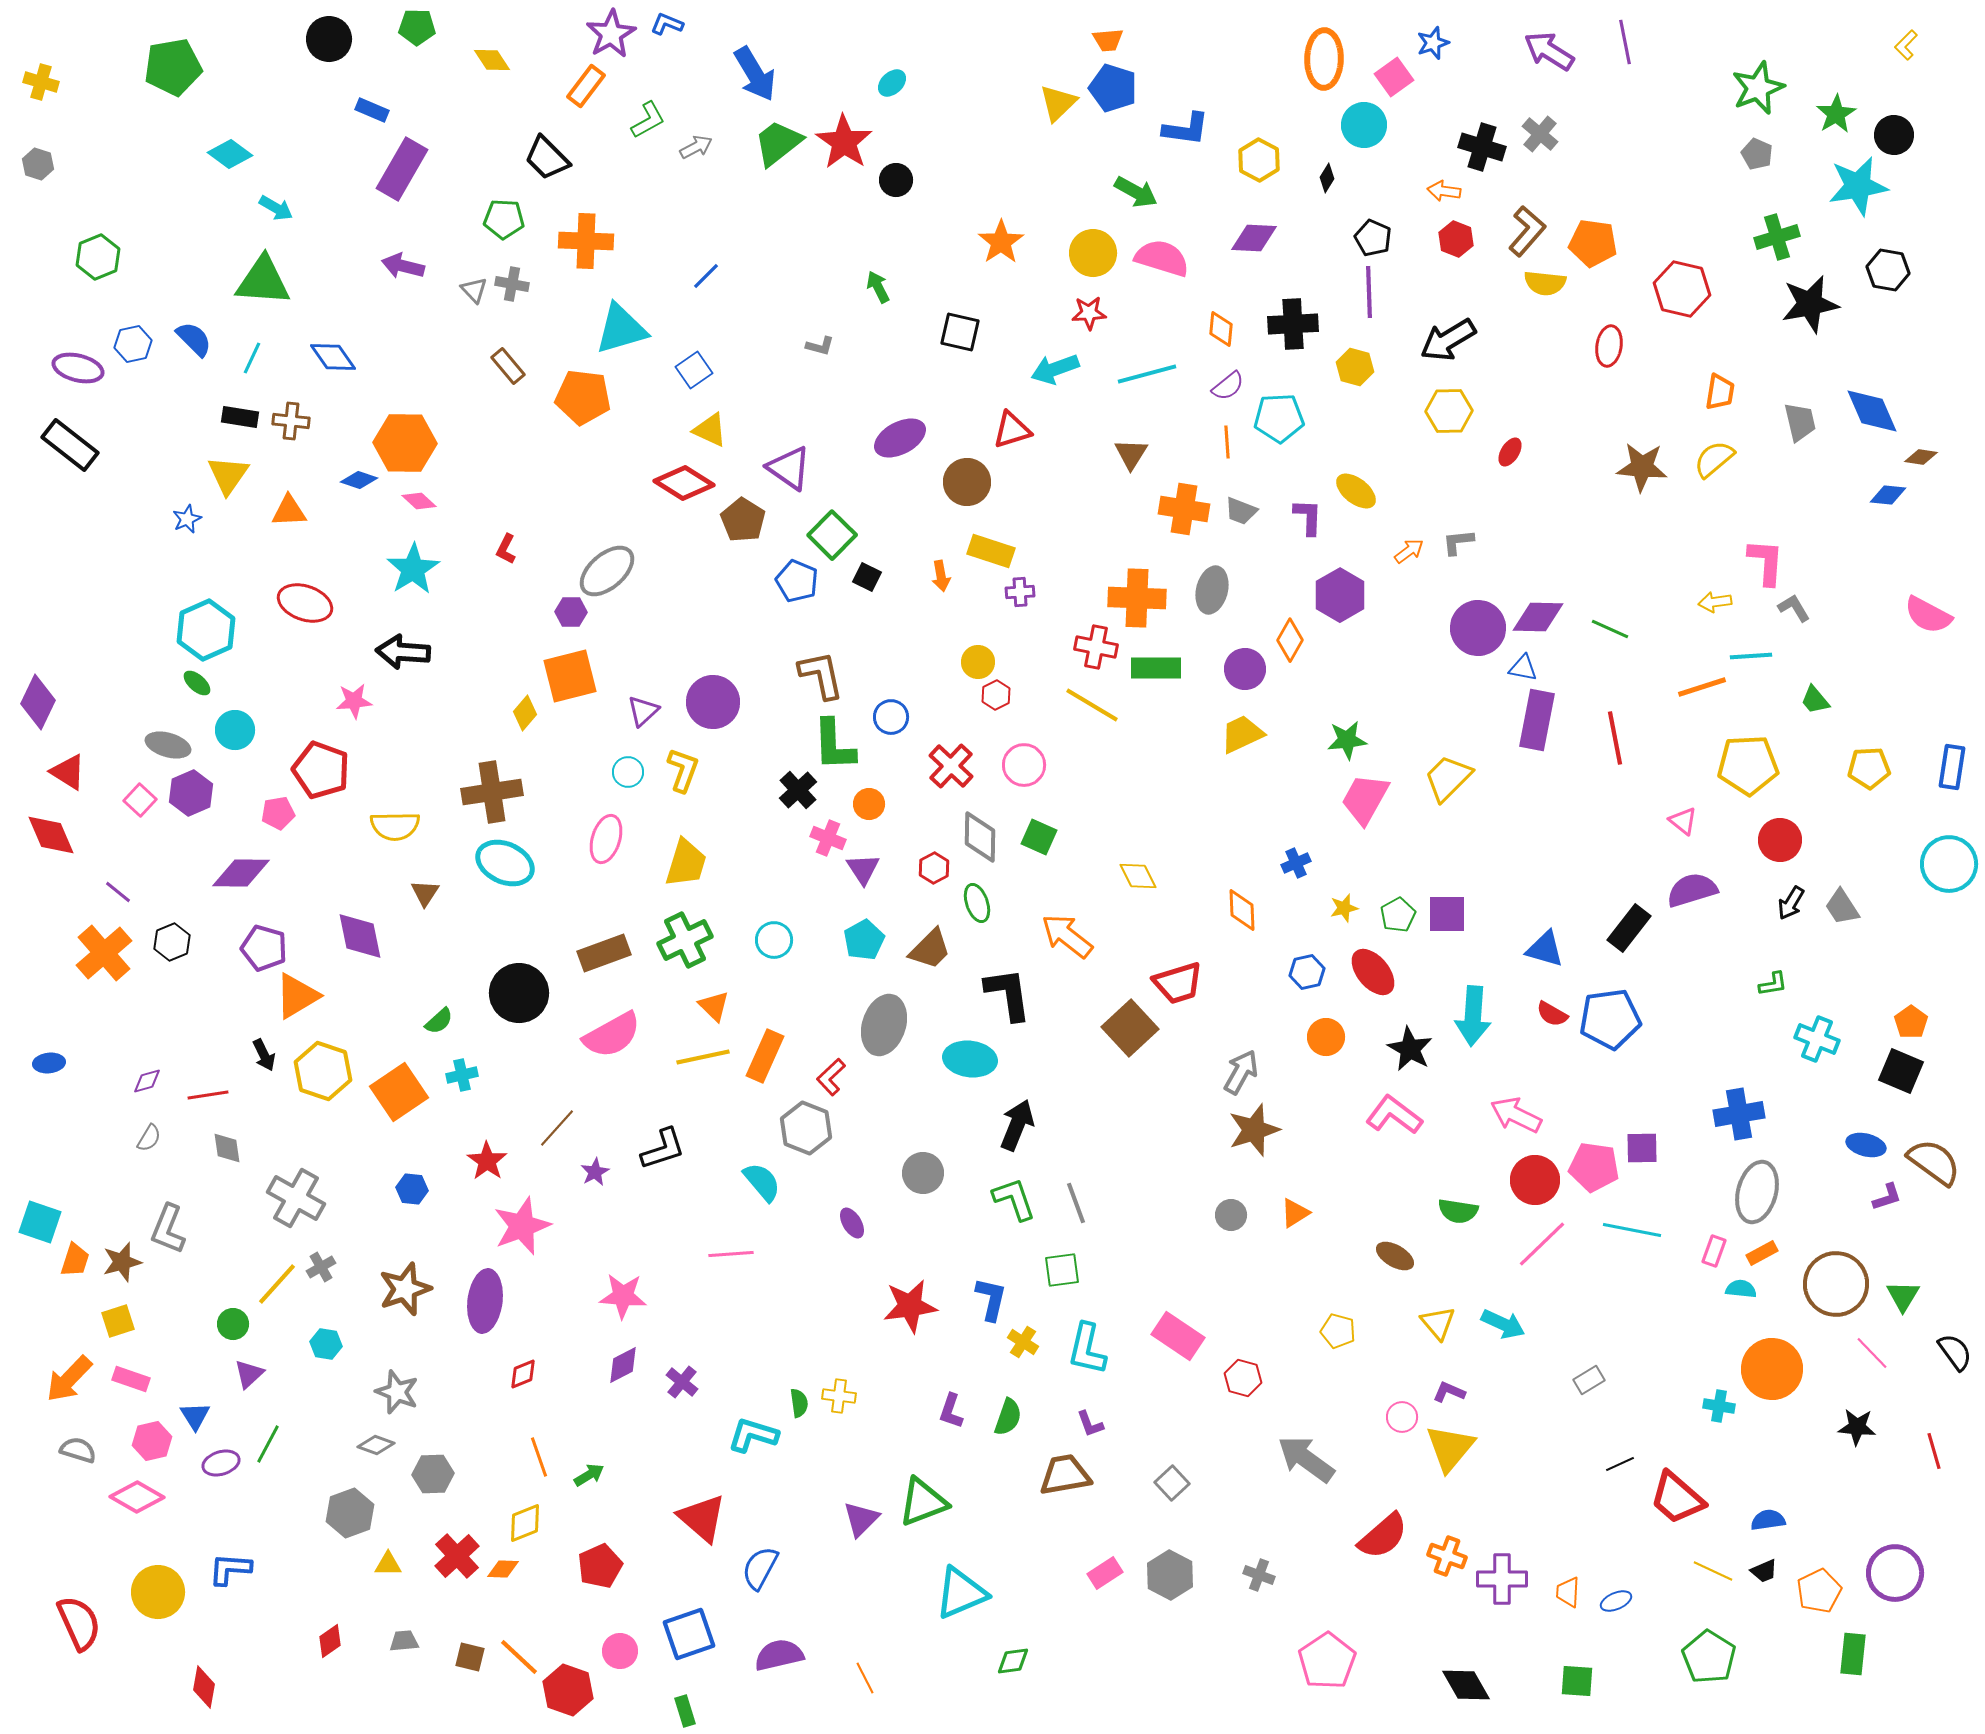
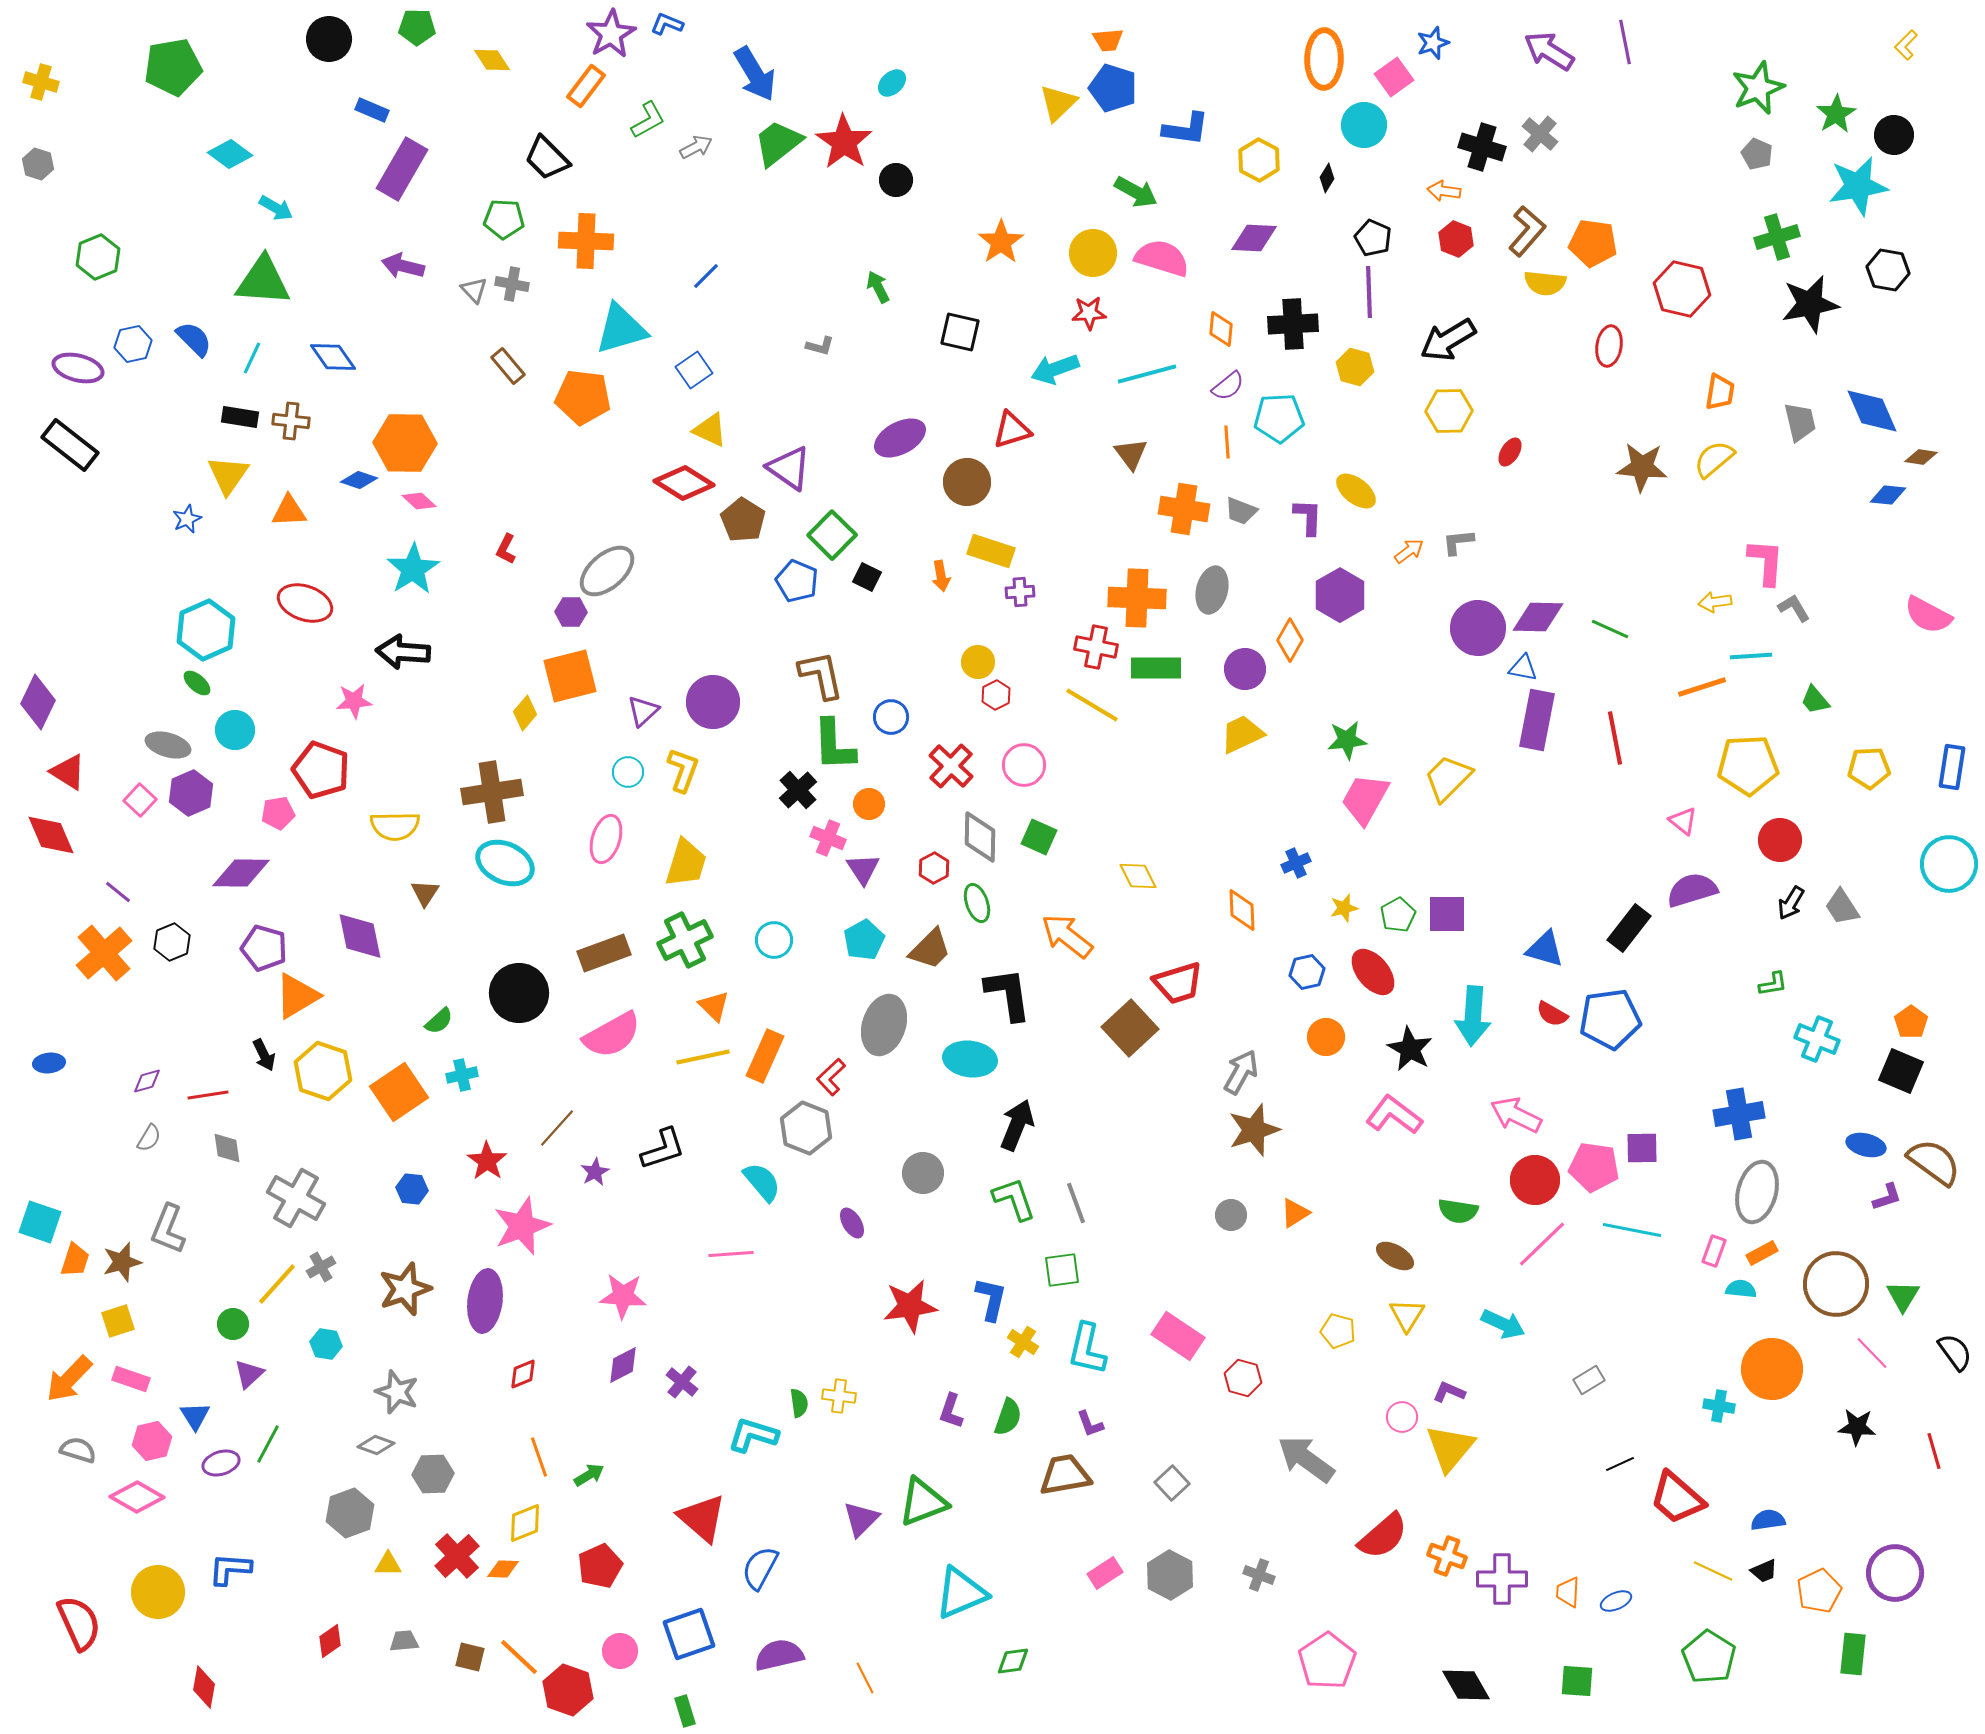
brown triangle at (1131, 454): rotated 9 degrees counterclockwise
yellow triangle at (1438, 1323): moved 31 px left, 8 px up; rotated 12 degrees clockwise
